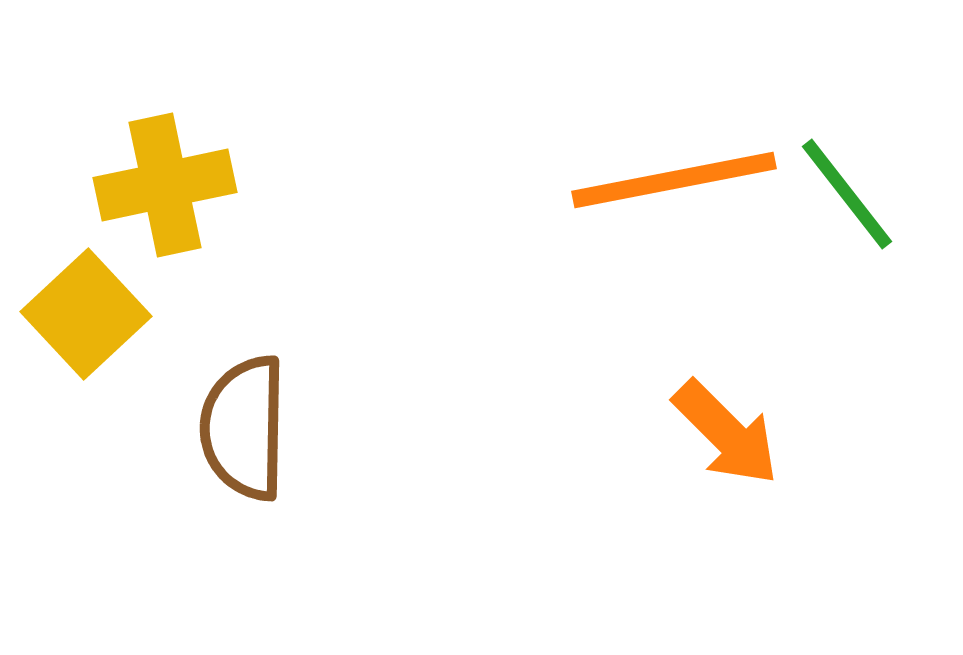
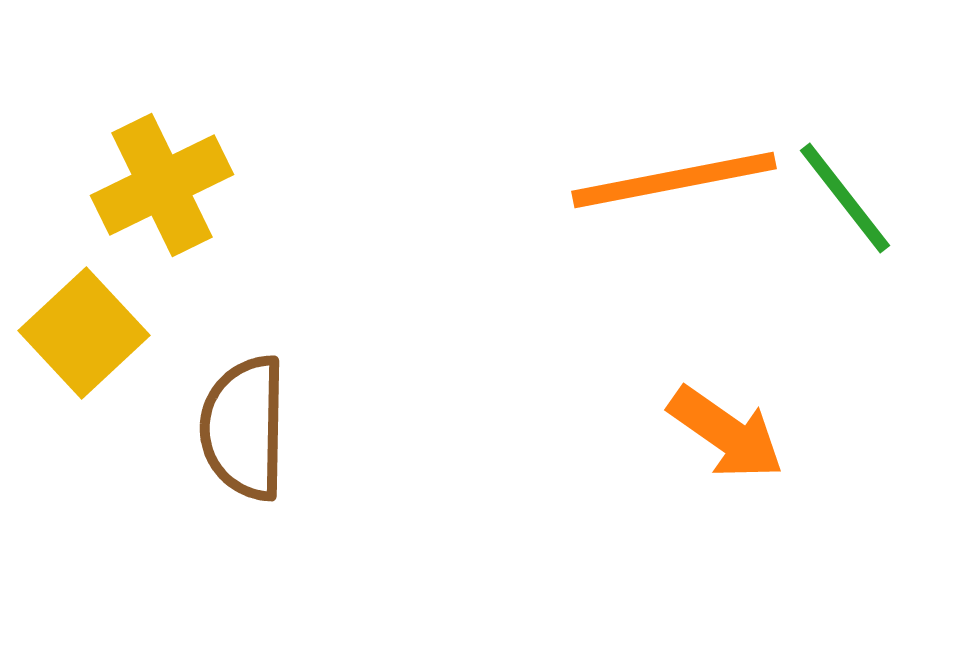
yellow cross: moved 3 px left; rotated 14 degrees counterclockwise
green line: moved 2 px left, 4 px down
yellow square: moved 2 px left, 19 px down
orange arrow: rotated 10 degrees counterclockwise
